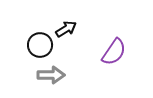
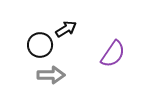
purple semicircle: moved 1 px left, 2 px down
